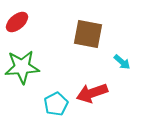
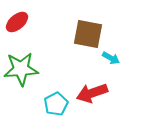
cyan arrow: moved 11 px left, 4 px up; rotated 12 degrees counterclockwise
green star: moved 1 px left, 2 px down
